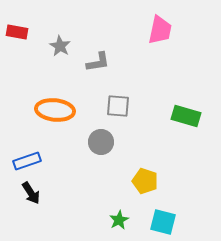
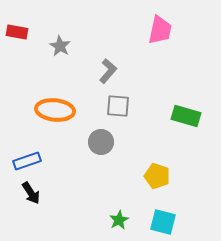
gray L-shape: moved 10 px right, 9 px down; rotated 40 degrees counterclockwise
yellow pentagon: moved 12 px right, 5 px up
